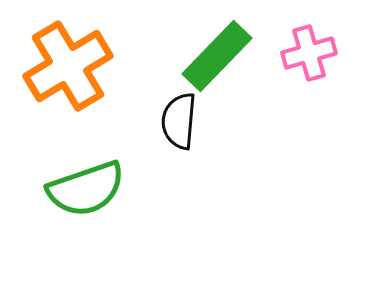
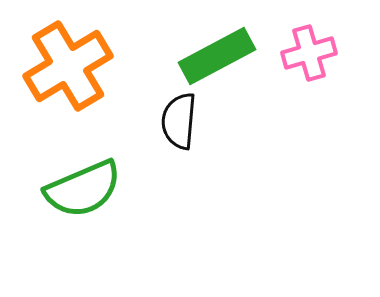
green rectangle: rotated 18 degrees clockwise
green semicircle: moved 3 px left; rotated 4 degrees counterclockwise
